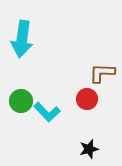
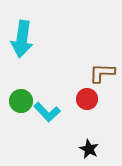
black star: rotated 30 degrees counterclockwise
